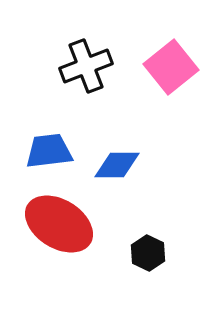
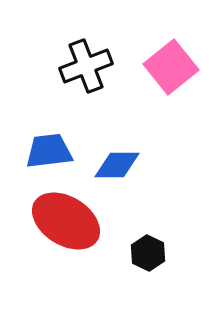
red ellipse: moved 7 px right, 3 px up
